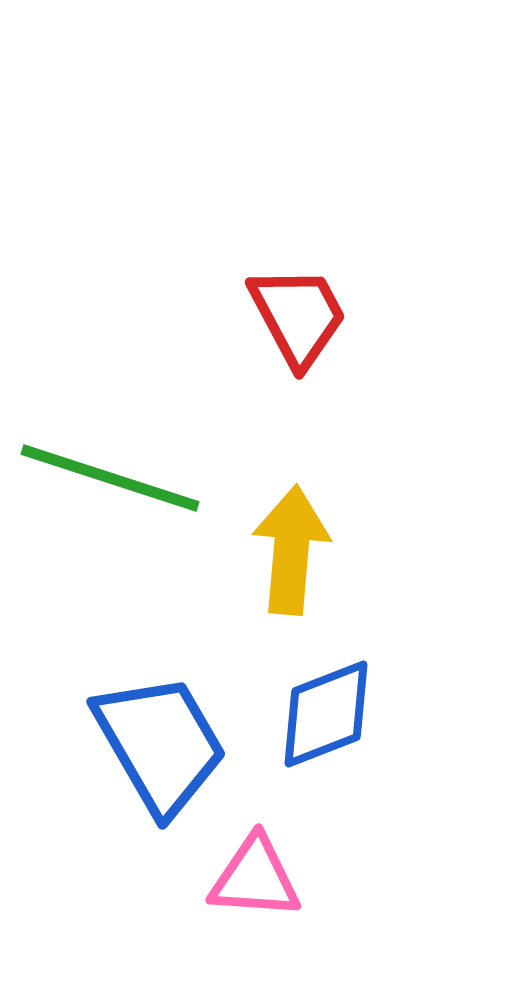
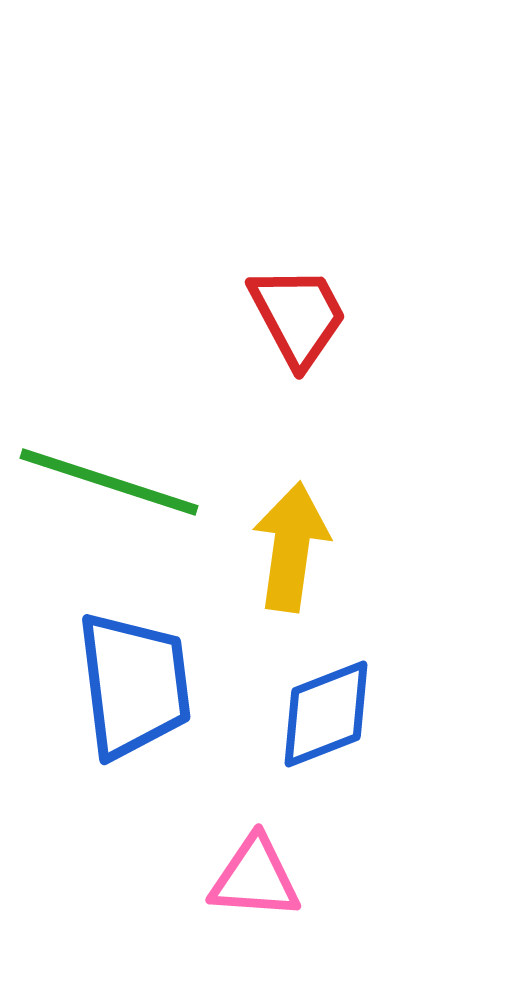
green line: moved 1 px left, 4 px down
yellow arrow: moved 3 px up; rotated 3 degrees clockwise
blue trapezoid: moved 26 px left, 59 px up; rotated 23 degrees clockwise
